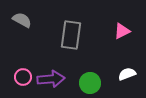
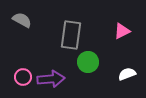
green circle: moved 2 px left, 21 px up
